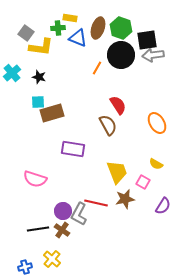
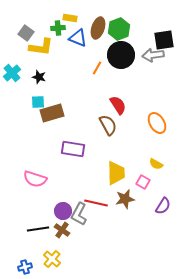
green hexagon: moved 2 px left, 1 px down; rotated 20 degrees clockwise
black square: moved 17 px right
yellow trapezoid: moved 1 px left, 1 px down; rotated 20 degrees clockwise
